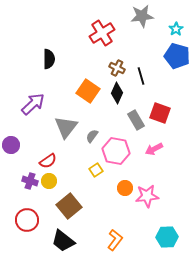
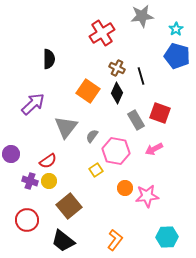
purple circle: moved 9 px down
